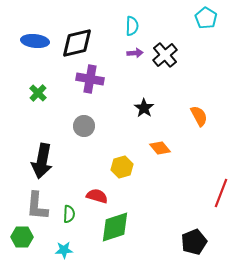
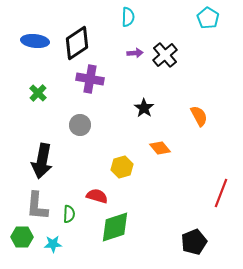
cyan pentagon: moved 2 px right
cyan semicircle: moved 4 px left, 9 px up
black diamond: rotated 20 degrees counterclockwise
gray circle: moved 4 px left, 1 px up
cyan star: moved 11 px left, 6 px up
